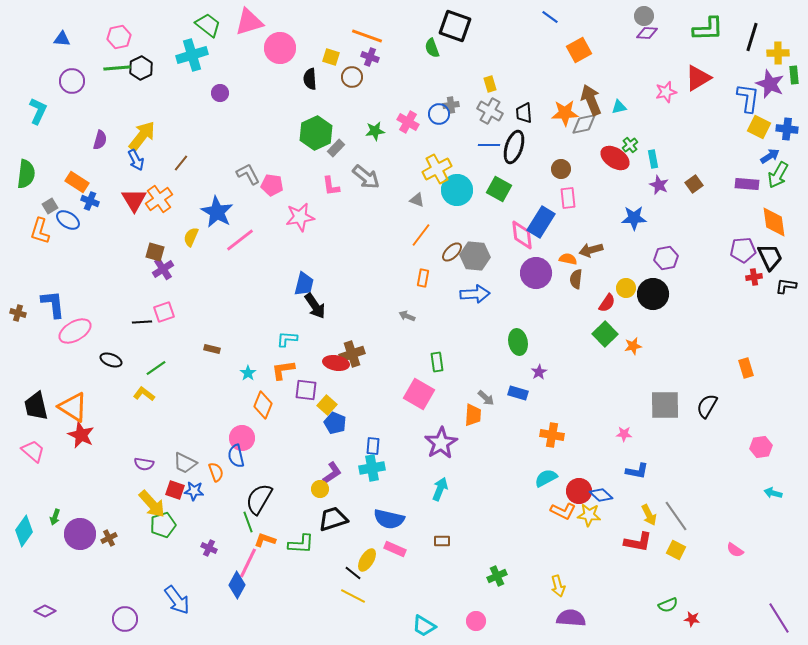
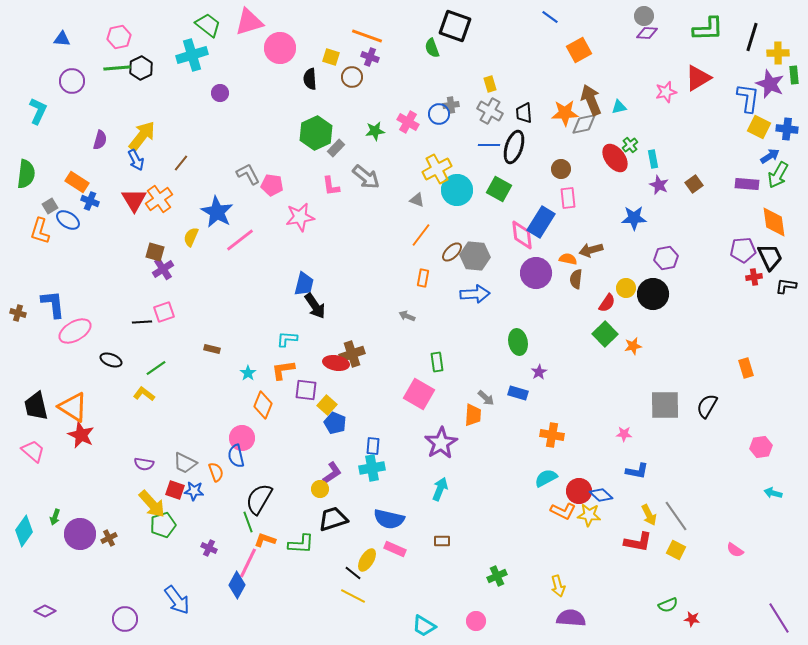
red ellipse at (615, 158): rotated 20 degrees clockwise
